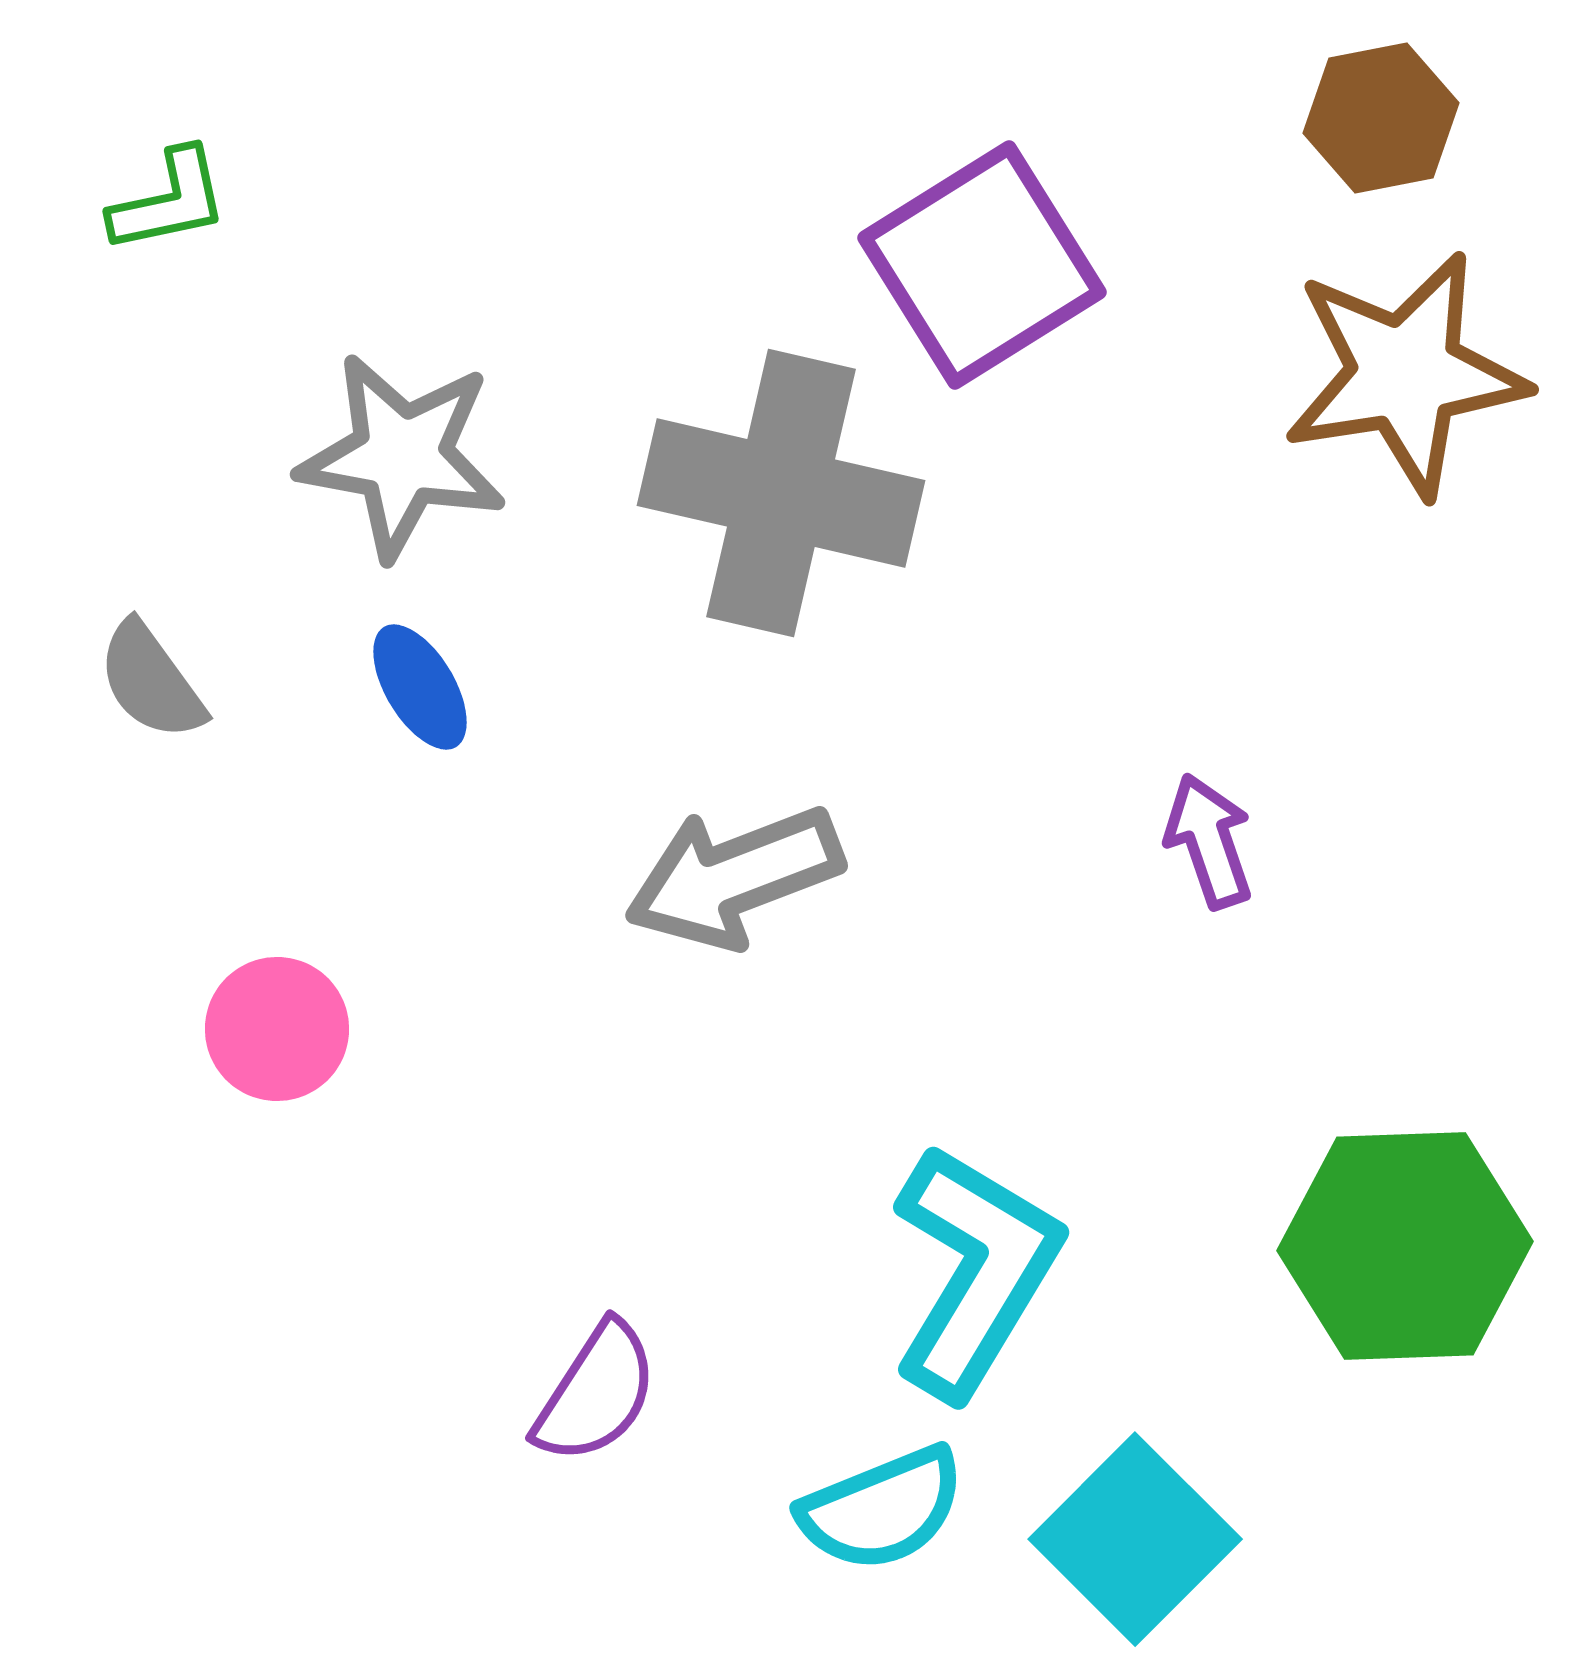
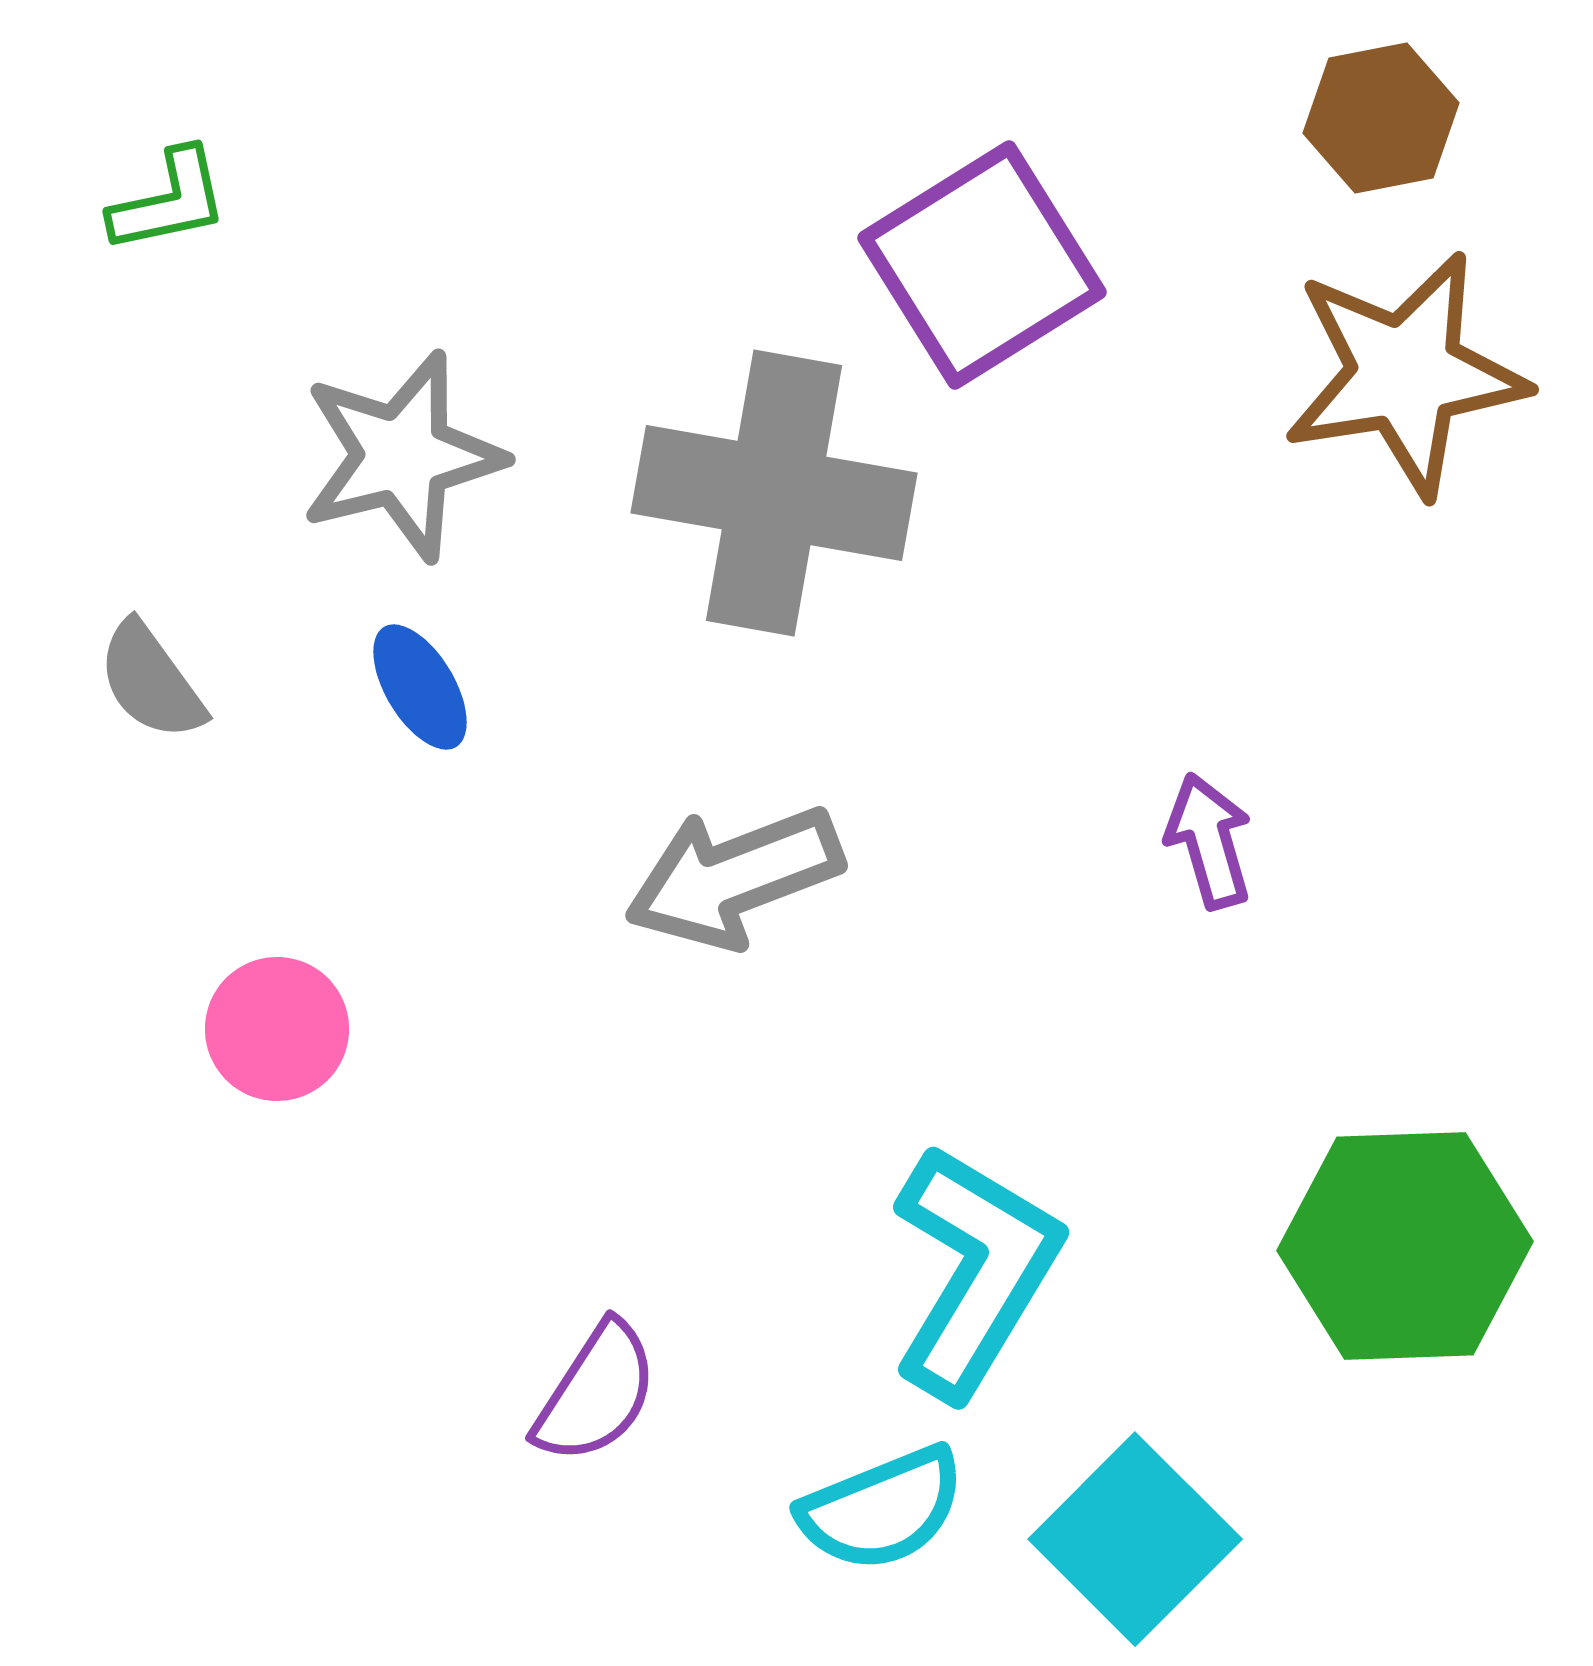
gray star: rotated 24 degrees counterclockwise
gray cross: moved 7 px left; rotated 3 degrees counterclockwise
purple arrow: rotated 3 degrees clockwise
